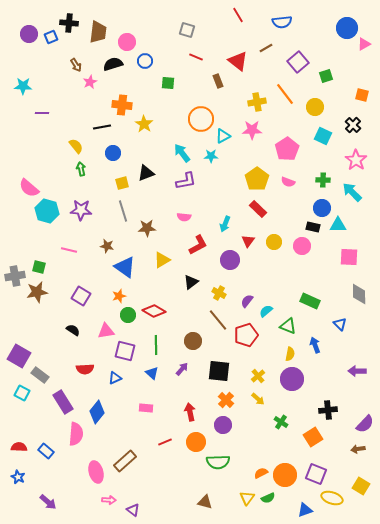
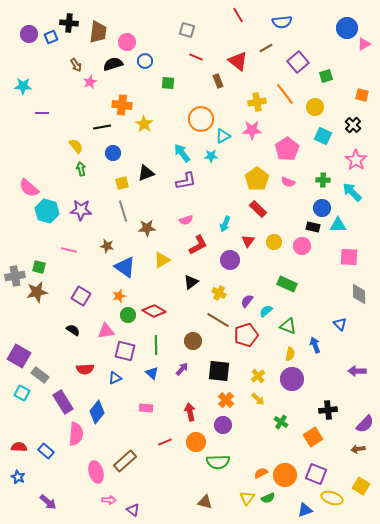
pink semicircle at (184, 217): moved 2 px right, 3 px down; rotated 24 degrees counterclockwise
green rectangle at (310, 301): moved 23 px left, 17 px up
brown line at (218, 320): rotated 20 degrees counterclockwise
